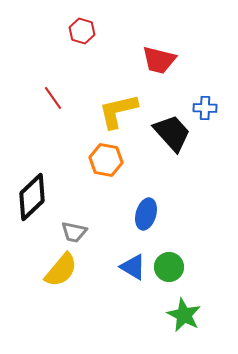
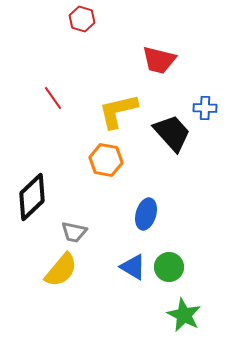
red hexagon: moved 12 px up
